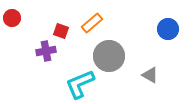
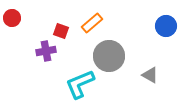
blue circle: moved 2 px left, 3 px up
